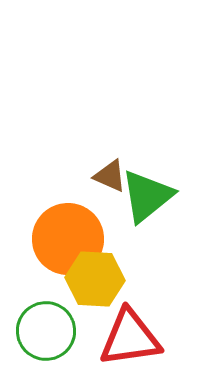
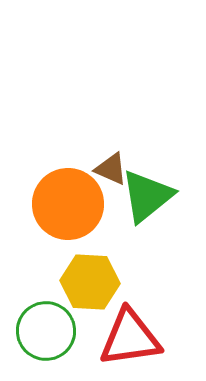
brown triangle: moved 1 px right, 7 px up
orange circle: moved 35 px up
yellow hexagon: moved 5 px left, 3 px down
